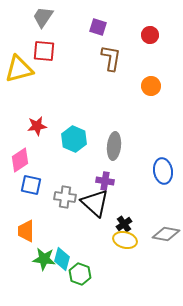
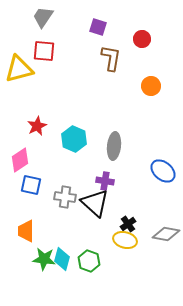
red circle: moved 8 px left, 4 px down
red star: rotated 18 degrees counterclockwise
blue ellipse: rotated 40 degrees counterclockwise
black cross: moved 4 px right
green hexagon: moved 9 px right, 13 px up
